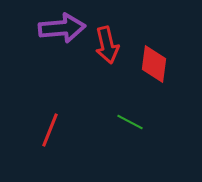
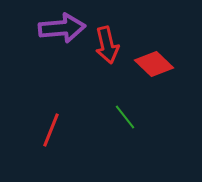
red diamond: rotated 54 degrees counterclockwise
green line: moved 5 px left, 5 px up; rotated 24 degrees clockwise
red line: moved 1 px right
